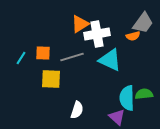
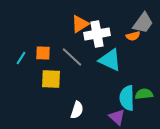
gray line: rotated 60 degrees clockwise
